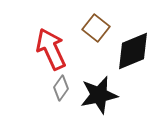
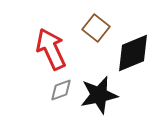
black diamond: moved 2 px down
gray diamond: moved 2 px down; rotated 35 degrees clockwise
